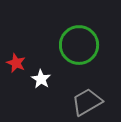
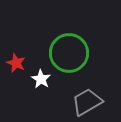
green circle: moved 10 px left, 8 px down
